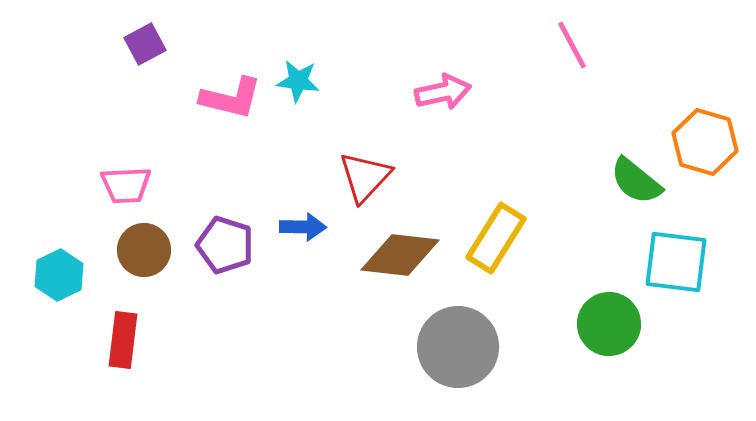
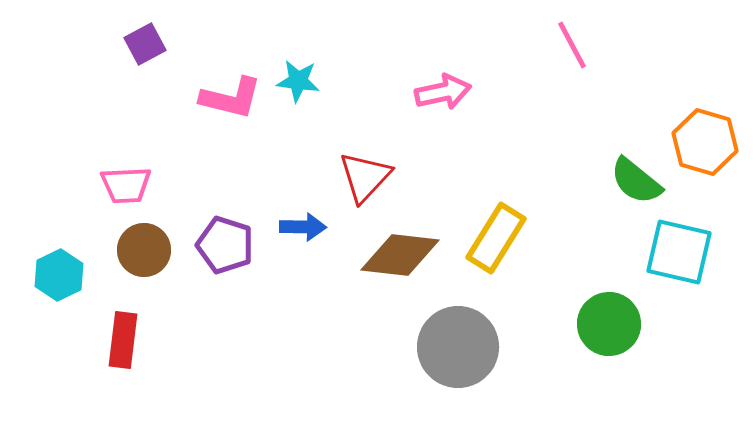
cyan square: moved 3 px right, 10 px up; rotated 6 degrees clockwise
